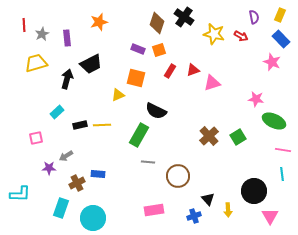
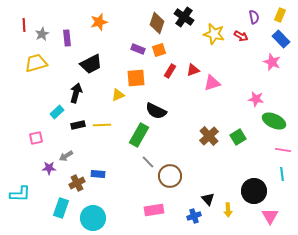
orange square at (136, 78): rotated 18 degrees counterclockwise
black arrow at (67, 79): moved 9 px right, 14 px down
black rectangle at (80, 125): moved 2 px left
gray line at (148, 162): rotated 40 degrees clockwise
brown circle at (178, 176): moved 8 px left
